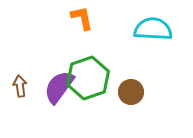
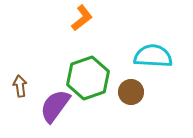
orange L-shape: rotated 64 degrees clockwise
cyan semicircle: moved 27 px down
purple semicircle: moved 4 px left, 19 px down
